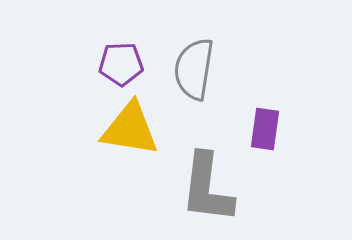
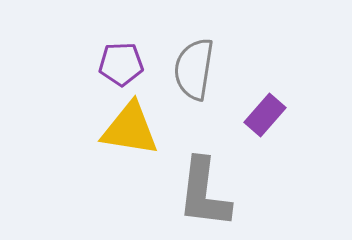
purple rectangle: moved 14 px up; rotated 33 degrees clockwise
gray L-shape: moved 3 px left, 5 px down
